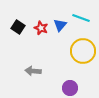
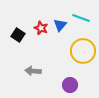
black square: moved 8 px down
purple circle: moved 3 px up
